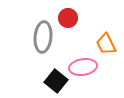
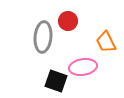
red circle: moved 3 px down
orange trapezoid: moved 2 px up
black square: rotated 20 degrees counterclockwise
